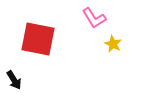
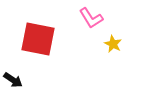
pink L-shape: moved 3 px left
black arrow: moved 1 px left; rotated 24 degrees counterclockwise
